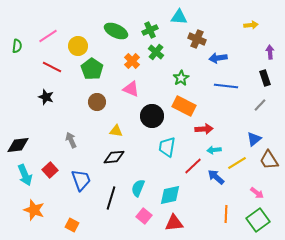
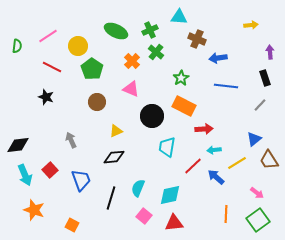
yellow triangle at (116, 131): rotated 32 degrees counterclockwise
